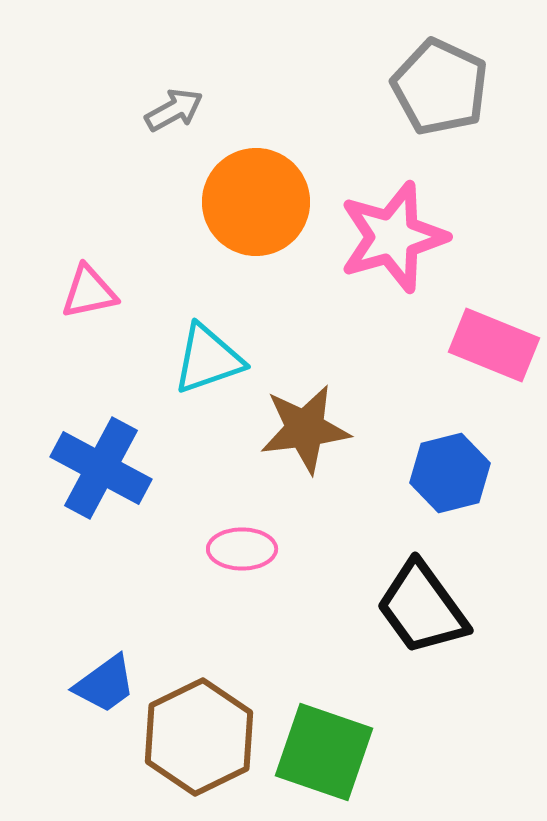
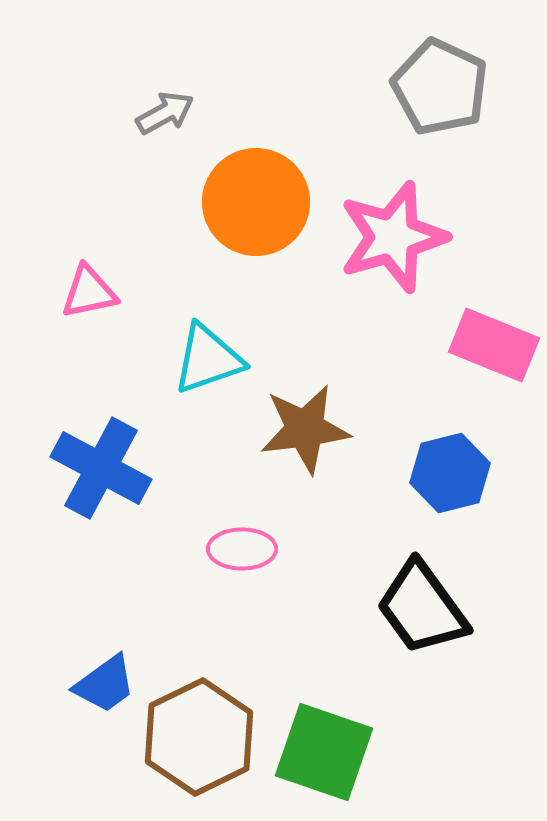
gray arrow: moved 9 px left, 3 px down
